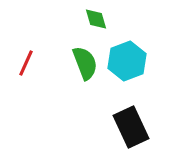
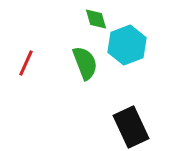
cyan hexagon: moved 16 px up
